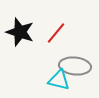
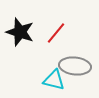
cyan triangle: moved 5 px left
